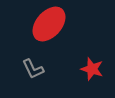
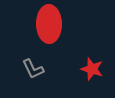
red ellipse: rotated 42 degrees counterclockwise
